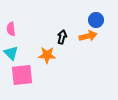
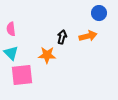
blue circle: moved 3 px right, 7 px up
